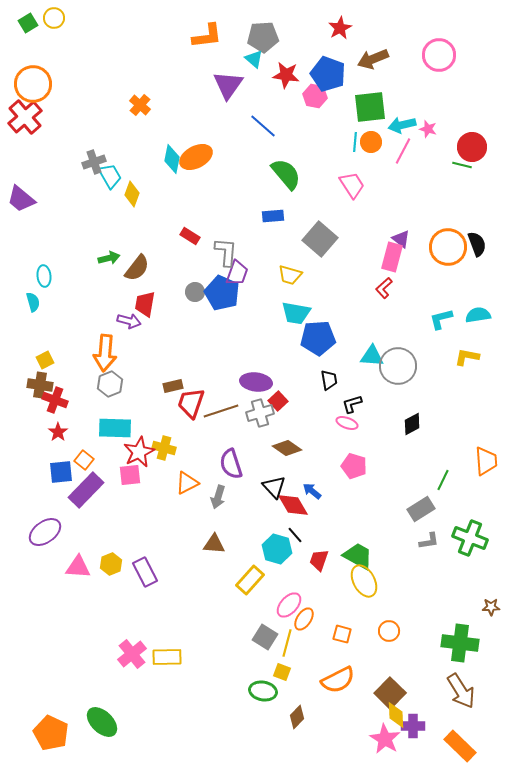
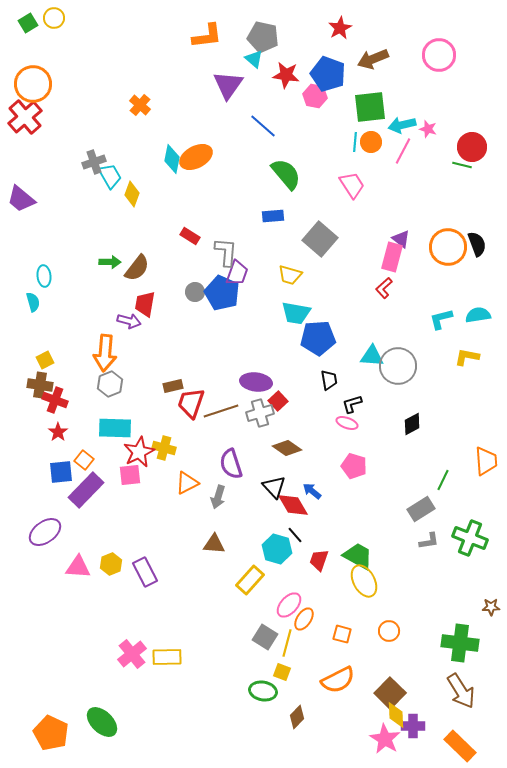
gray pentagon at (263, 37): rotated 16 degrees clockwise
green arrow at (109, 258): moved 1 px right, 4 px down; rotated 15 degrees clockwise
